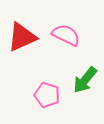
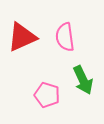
pink semicircle: moved 1 px left, 2 px down; rotated 124 degrees counterclockwise
green arrow: moved 2 px left; rotated 64 degrees counterclockwise
